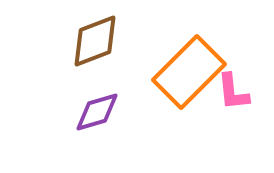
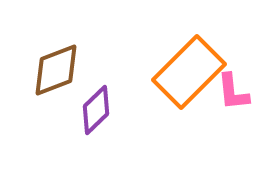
brown diamond: moved 39 px left, 29 px down
purple diamond: moved 1 px left, 2 px up; rotated 27 degrees counterclockwise
